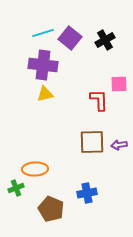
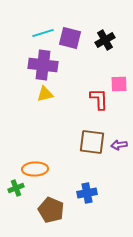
purple square: rotated 25 degrees counterclockwise
red L-shape: moved 1 px up
brown square: rotated 8 degrees clockwise
brown pentagon: moved 1 px down
